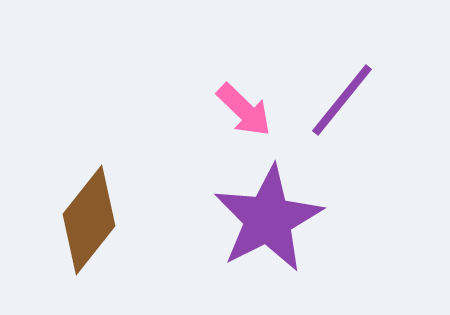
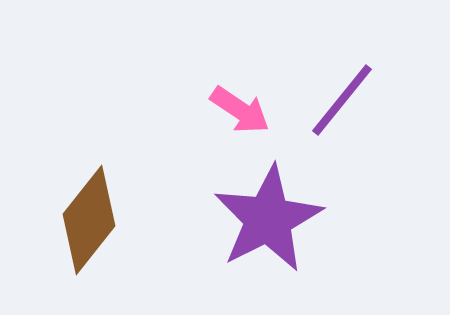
pink arrow: moved 4 px left; rotated 10 degrees counterclockwise
